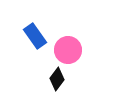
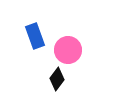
blue rectangle: rotated 15 degrees clockwise
